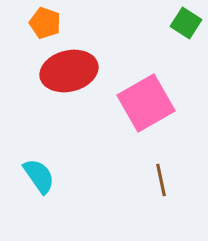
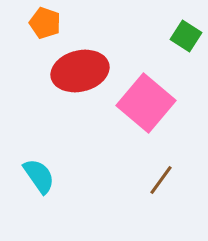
green square: moved 13 px down
red ellipse: moved 11 px right
pink square: rotated 20 degrees counterclockwise
brown line: rotated 48 degrees clockwise
